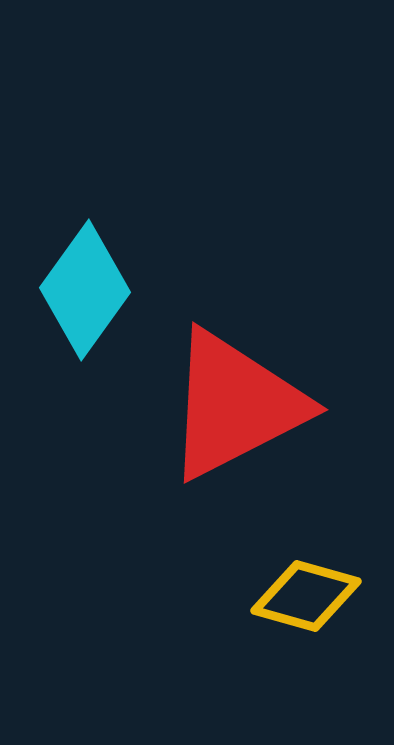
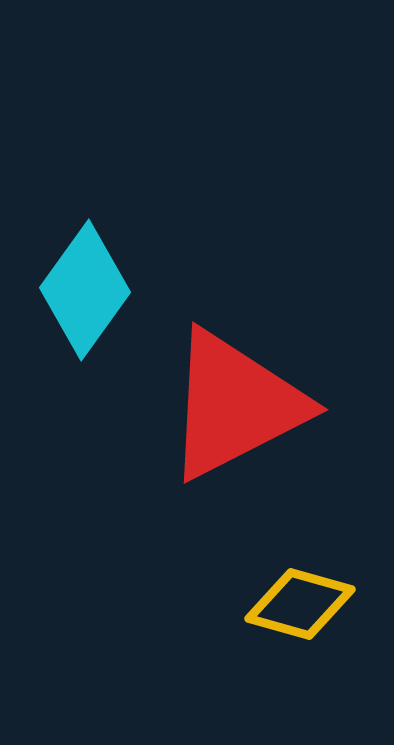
yellow diamond: moved 6 px left, 8 px down
